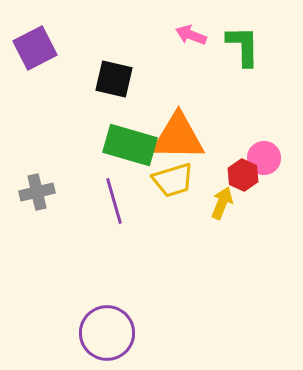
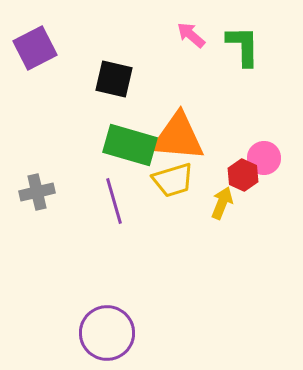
pink arrow: rotated 20 degrees clockwise
orange triangle: rotated 4 degrees clockwise
